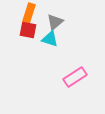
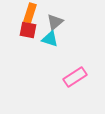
orange rectangle: moved 1 px right
